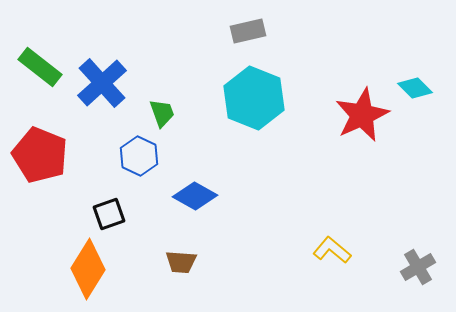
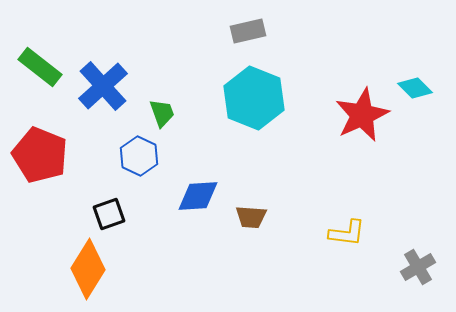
blue cross: moved 1 px right, 3 px down
blue diamond: moved 3 px right; rotated 33 degrees counterclockwise
yellow L-shape: moved 15 px right, 17 px up; rotated 147 degrees clockwise
brown trapezoid: moved 70 px right, 45 px up
